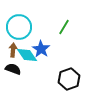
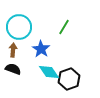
cyan diamond: moved 22 px right, 17 px down
